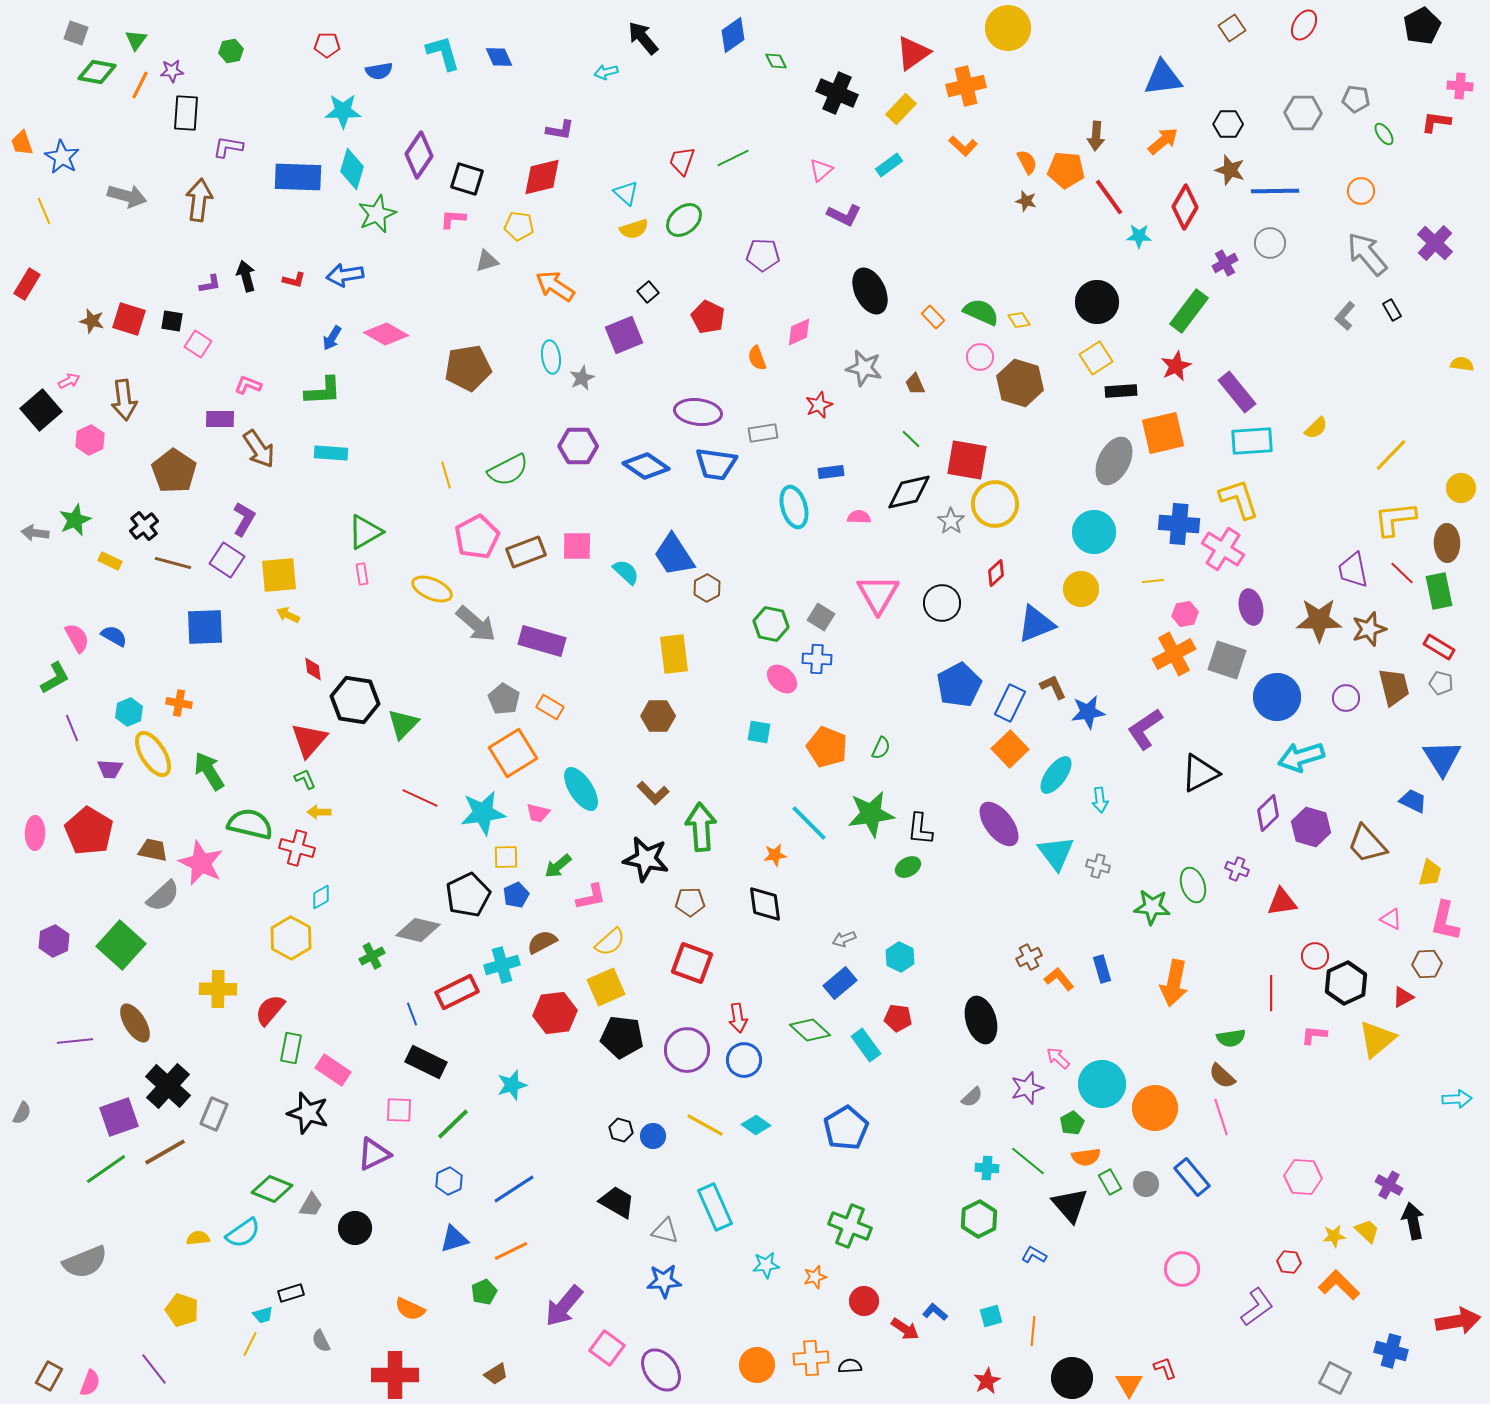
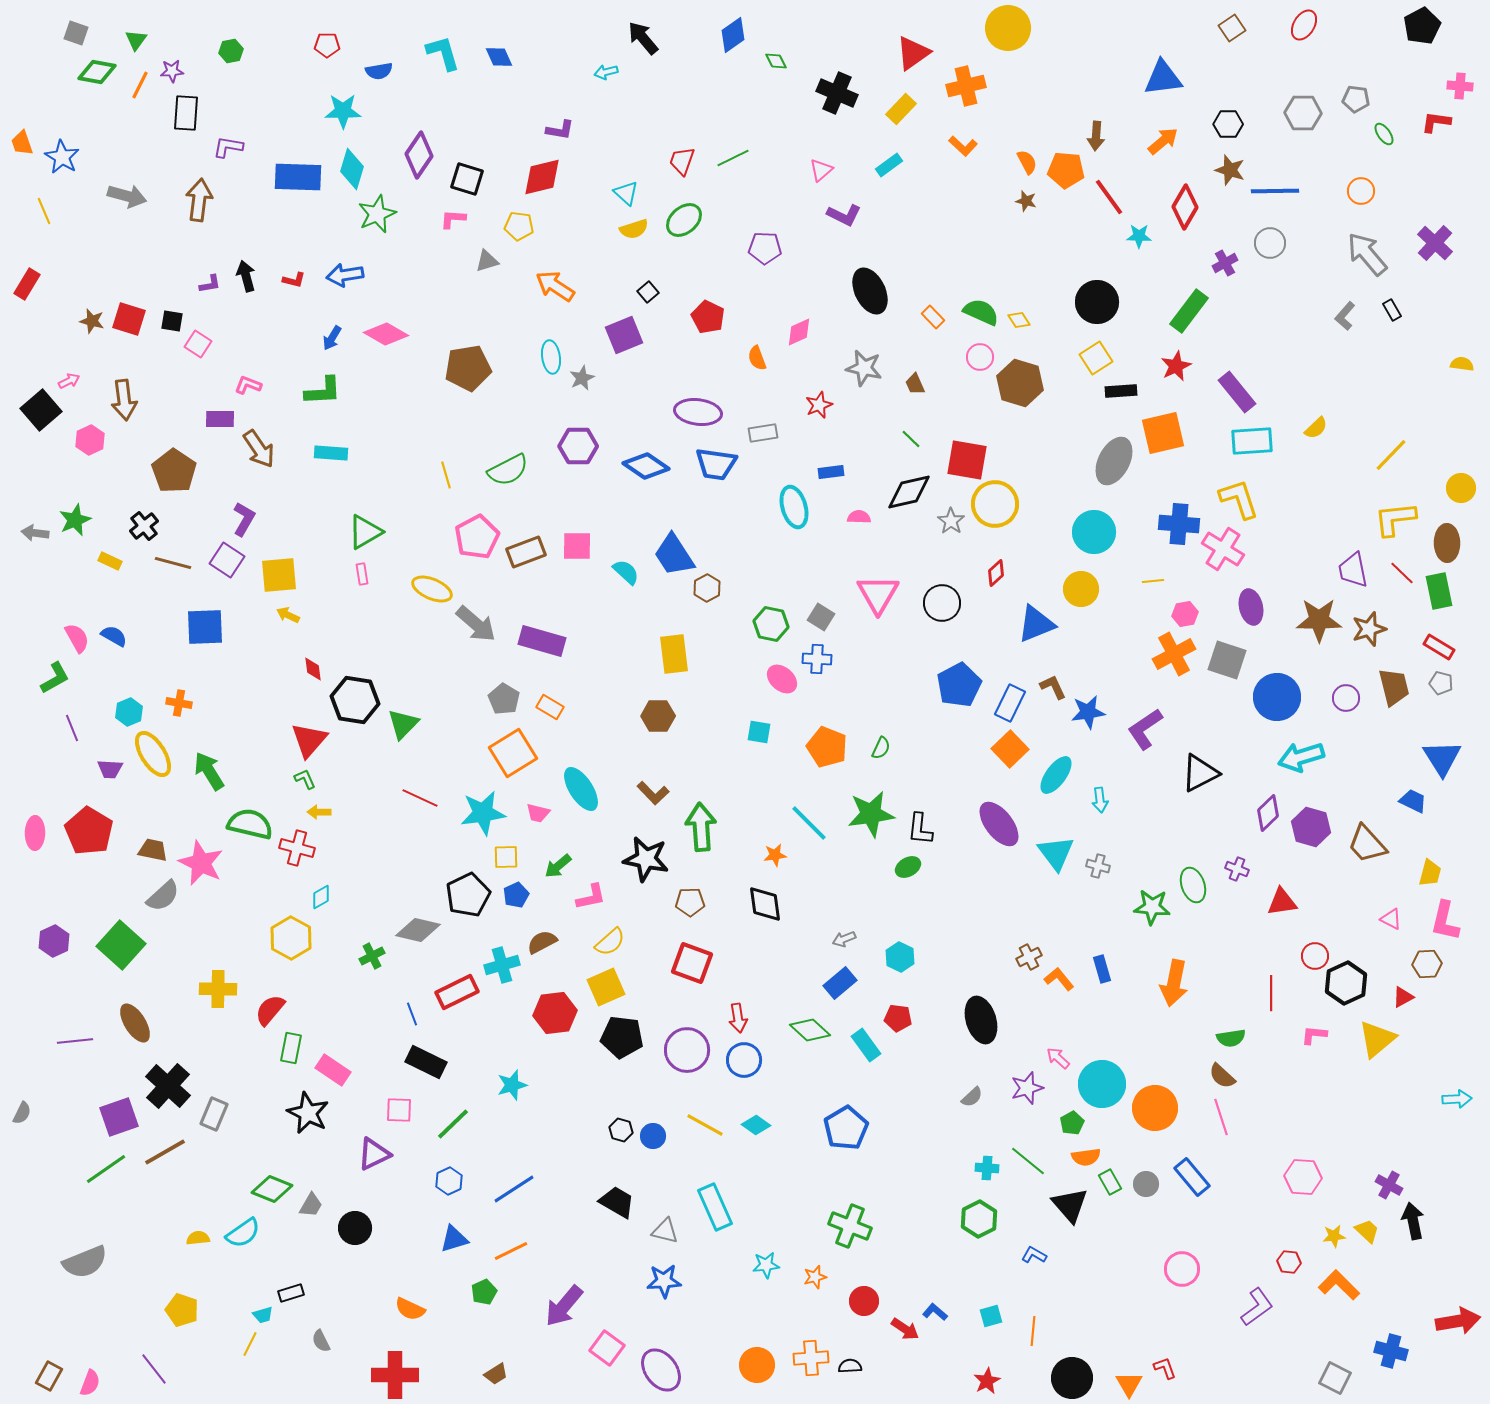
purple pentagon at (763, 255): moved 2 px right, 7 px up
black star at (308, 1113): rotated 9 degrees clockwise
